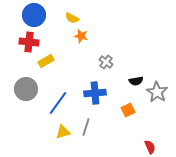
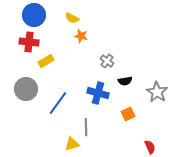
gray cross: moved 1 px right, 1 px up
black semicircle: moved 11 px left
blue cross: moved 3 px right; rotated 20 degrees clockwise
orange square: moved 4 px down
gray line: rotated 18 degrees counterclockwise
yellow triangle: moved 9 px right, 12 px down
